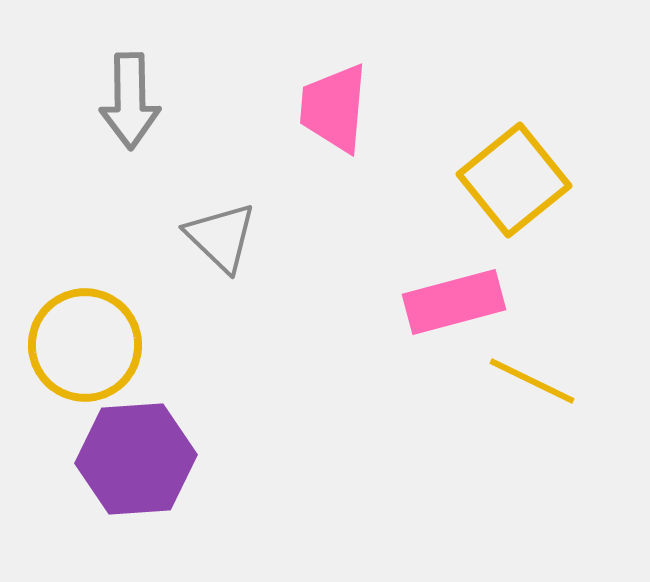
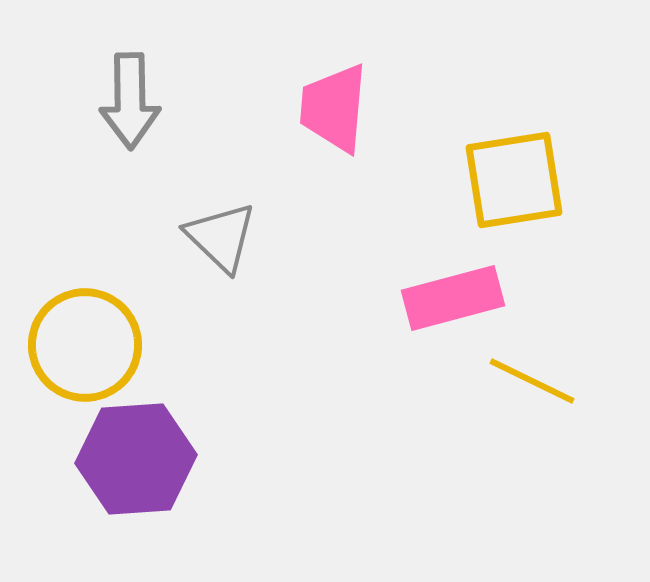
yellow square: rotated 30 degrees clockwise
pink rectangle: moved 1 px left, 4 px up
